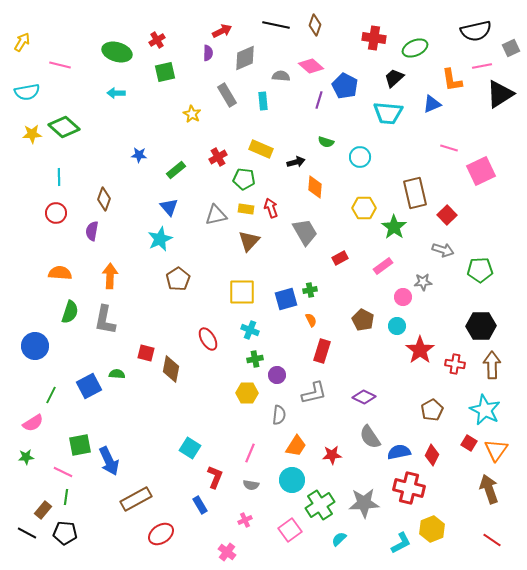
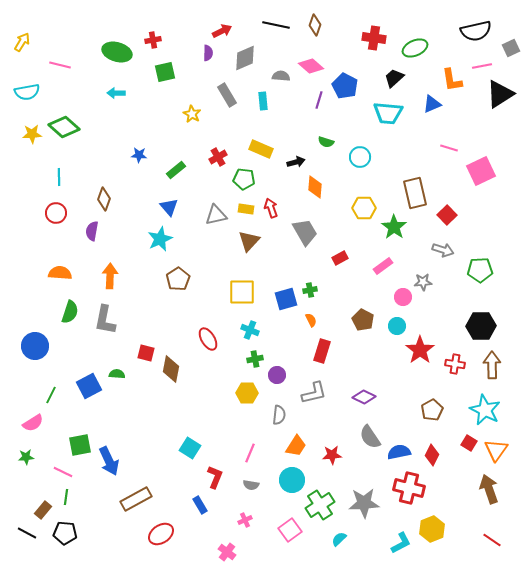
red cross at (157, 40): moved 4 px left; rotated 21 degrees clockwise
